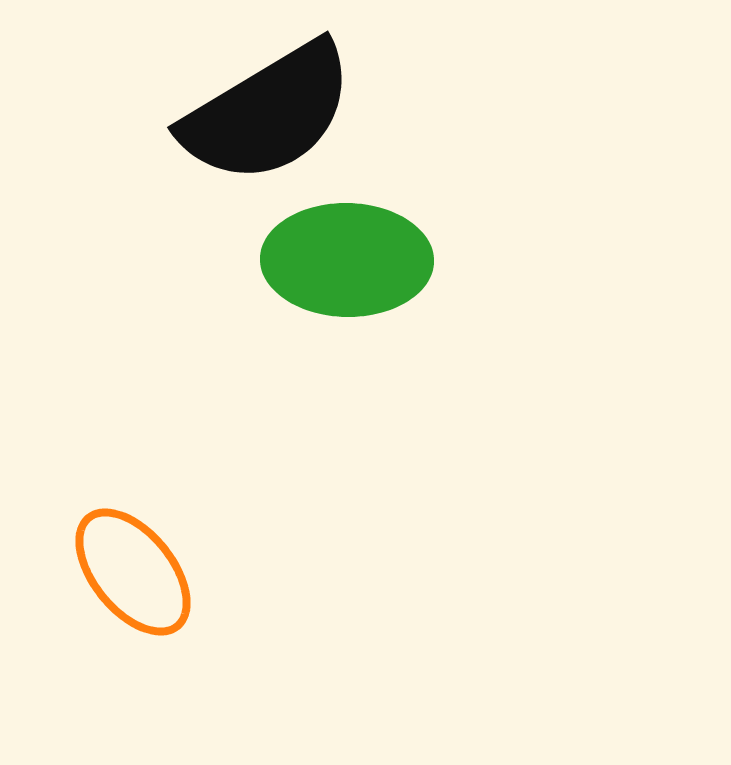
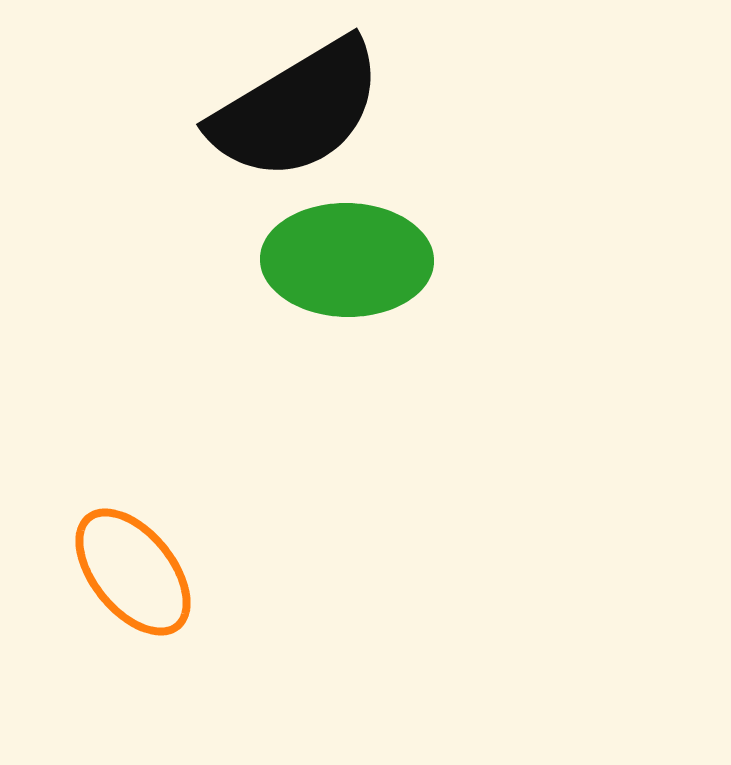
black semicircle: moved 29 px right, 3 px up
